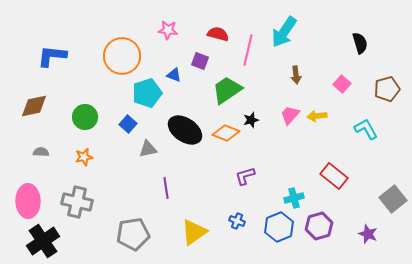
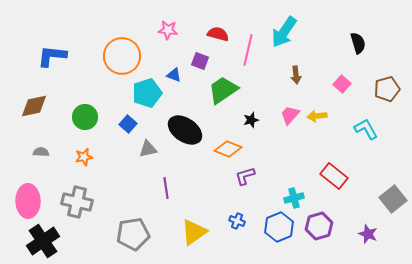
black semicircle: moved 2 px left
green trapezoid: moved 4 px left
orange diamond: moved 2 px right, 16 px down
